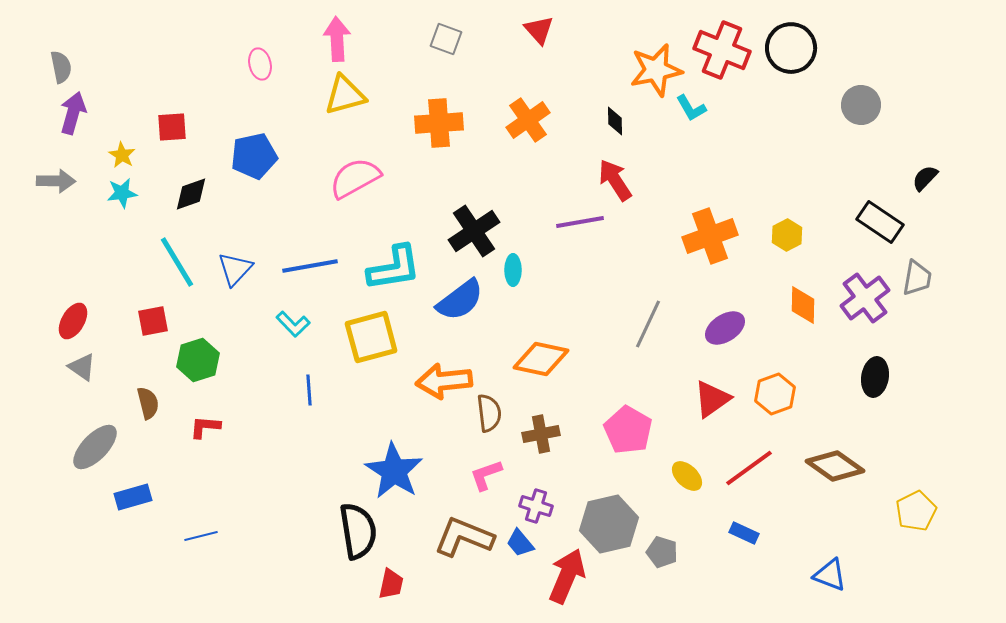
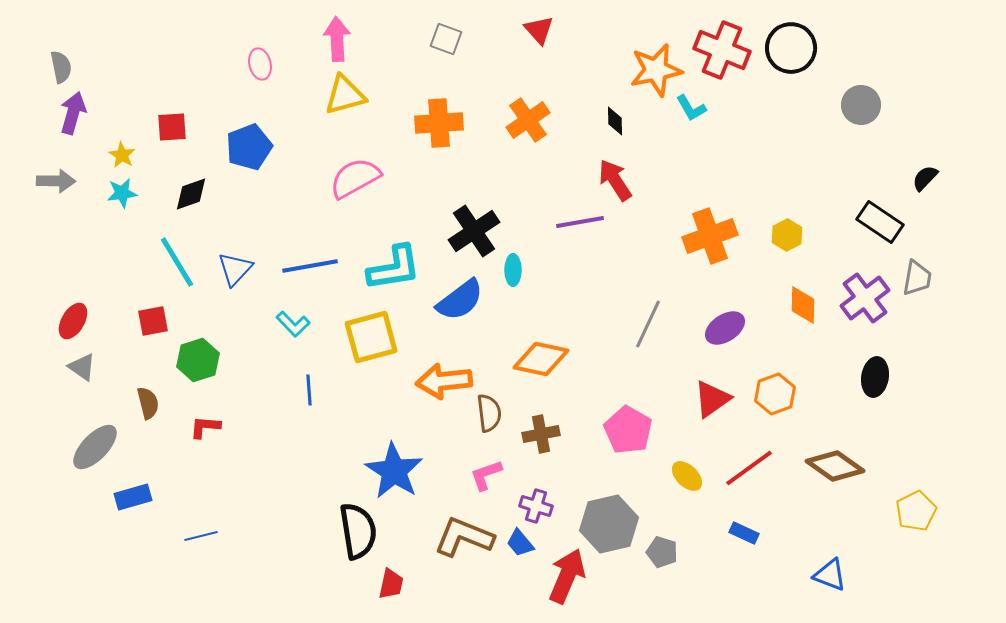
blue pentagon at (254, 156): moved 5 px left, 9 px up; rotated 9 degrees counterclockwise
